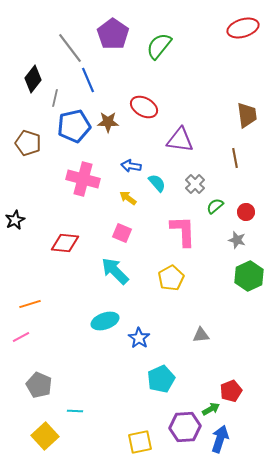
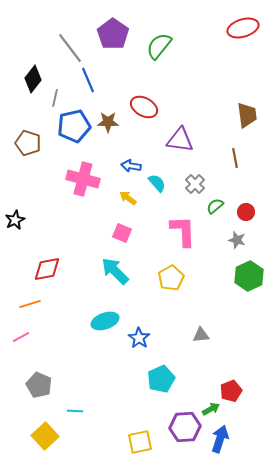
red diamond at (65, 243): moved 18 px left, 26 px down; rotated 16 degrees counterclockwise
